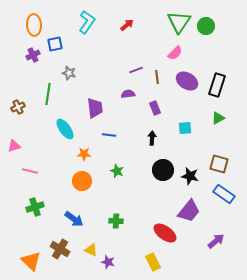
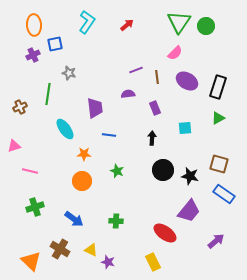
black rectangle at (217, 85): moved 1 px right, 2 px down
brown cross at (18, 107): moved 2 px right
